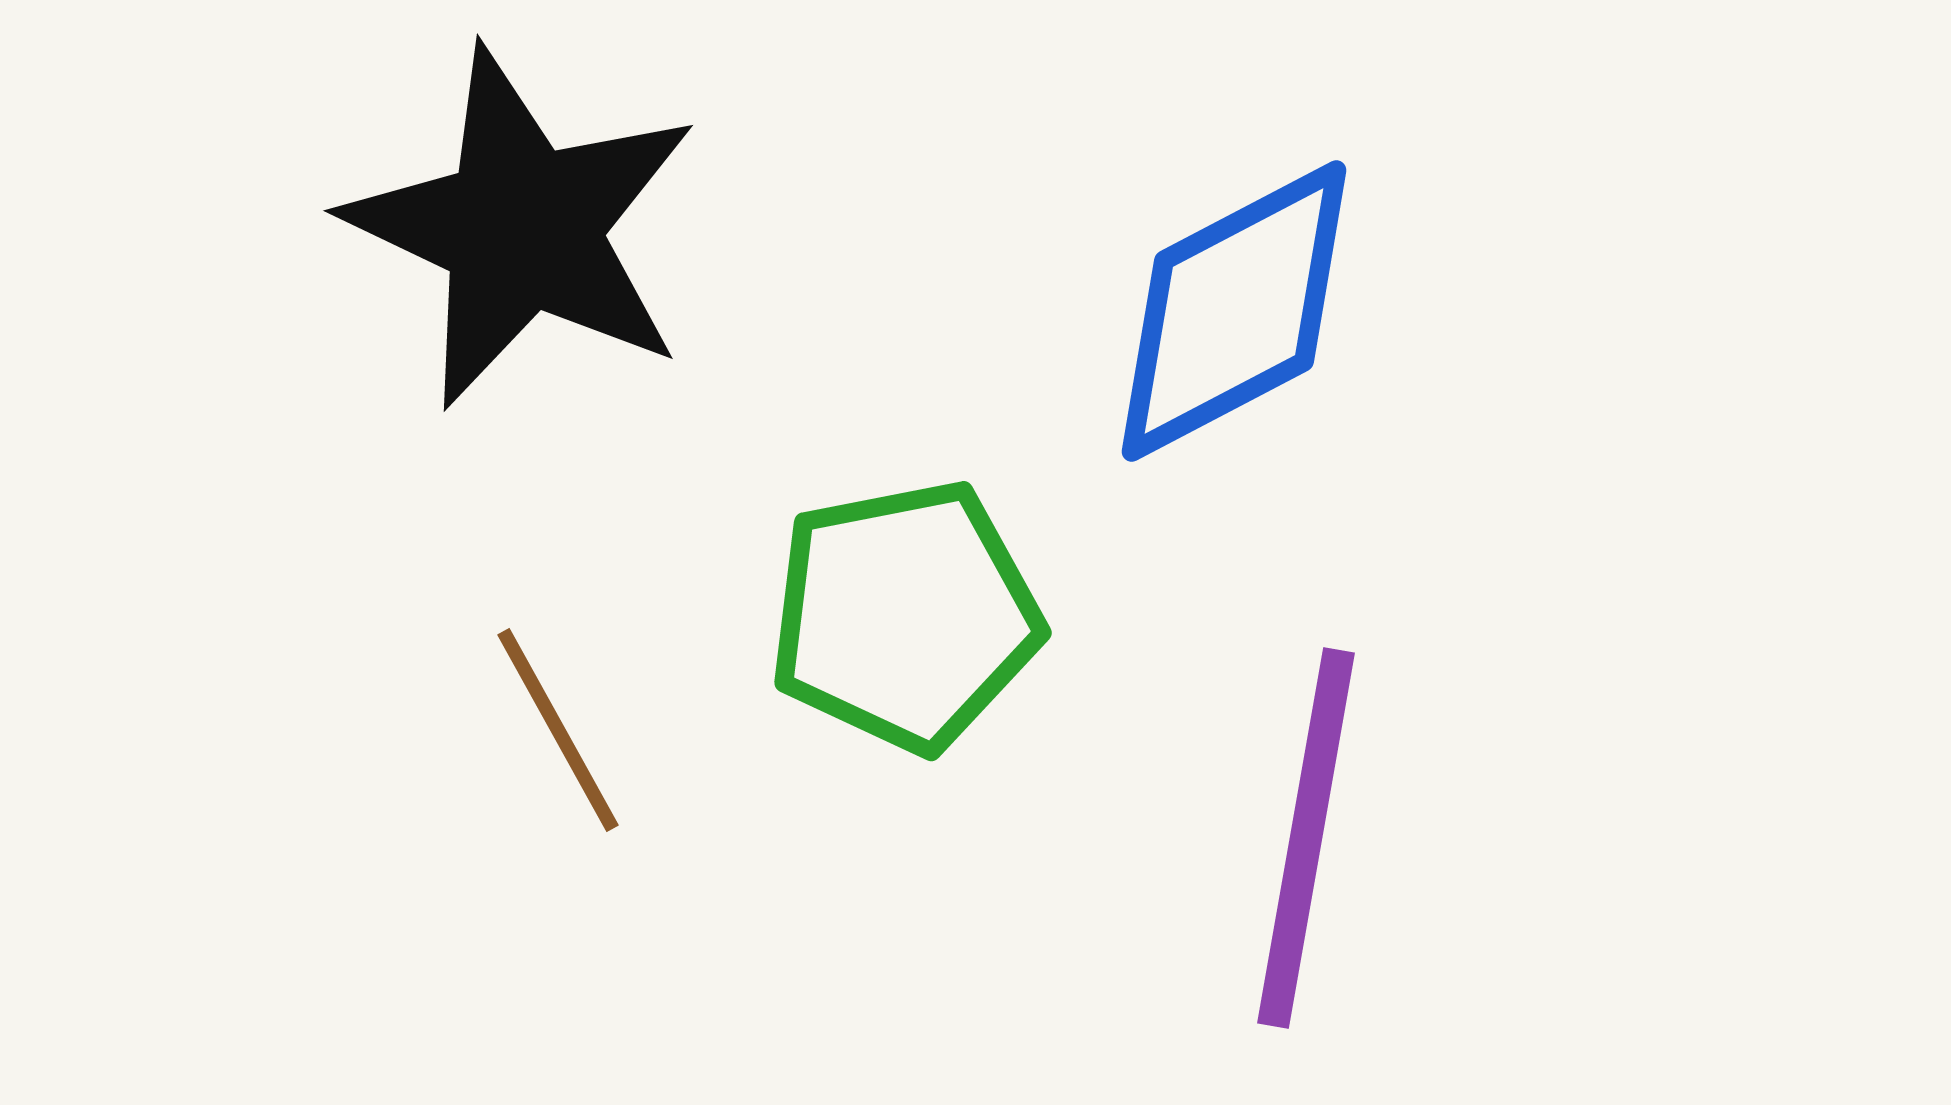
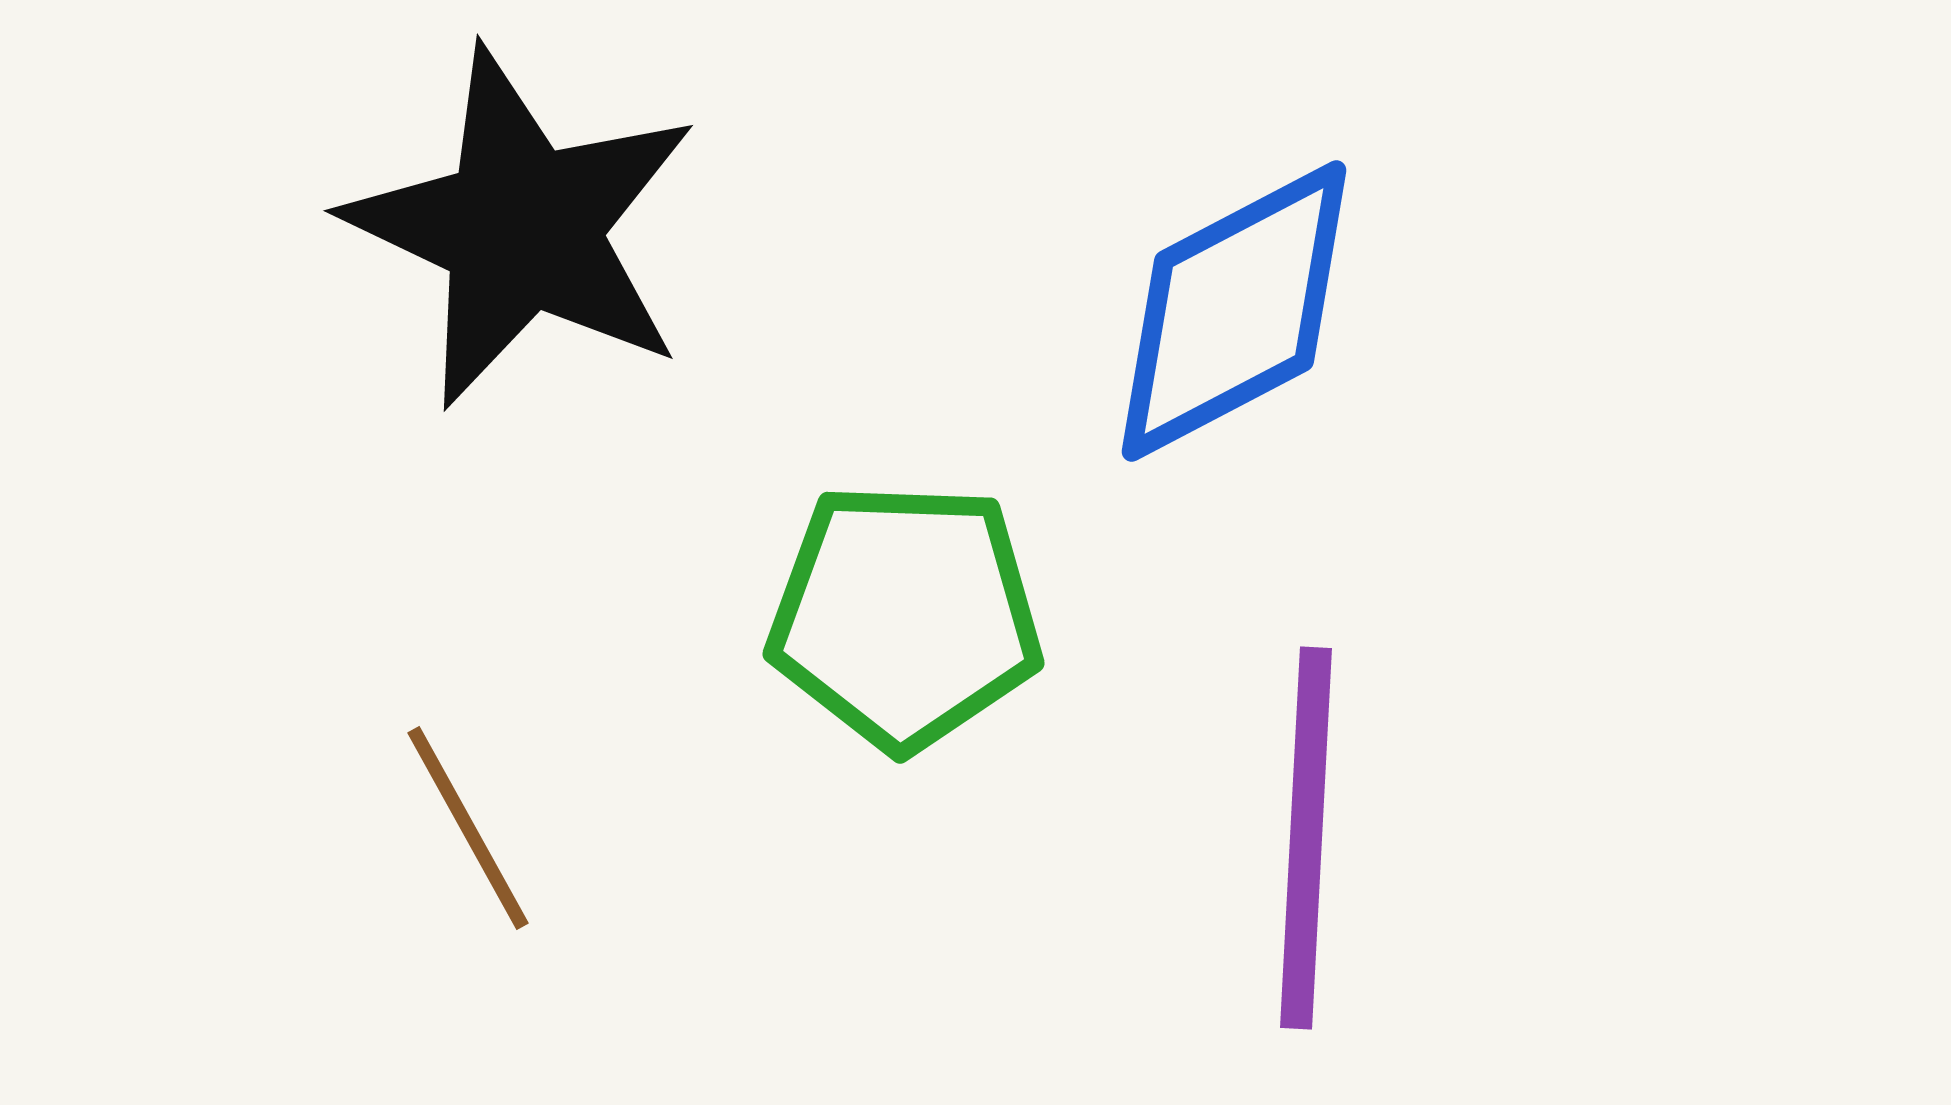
green pentagon: rotated 13 degrees clockwise
brown line: moved 90 px left, 98 px down
purple line: rotated 7 degrees counterclockwise
